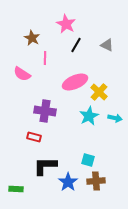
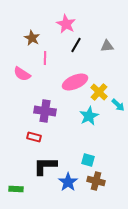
gray triangle: moved 1 px down; rotated 32 degrees counterclockwise
cyan arrow: moved 3 px right, 13 px up; rotated 32 degrees clockwise
brown cross: rotated 18 degrees clockwise
